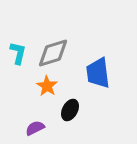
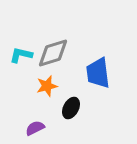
cyan L-shape: moved 3 px right, 2 px down; rotated 90 degrees counterclockwise
orange star: rotated 25 degrees clockwise
black ellipse: moved 1 px right, 2 px up
